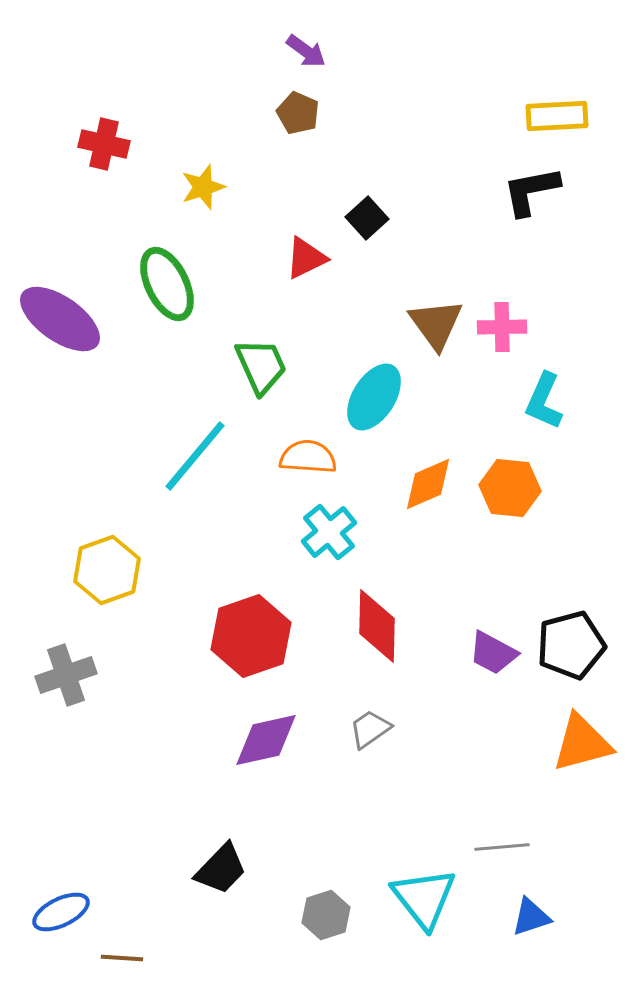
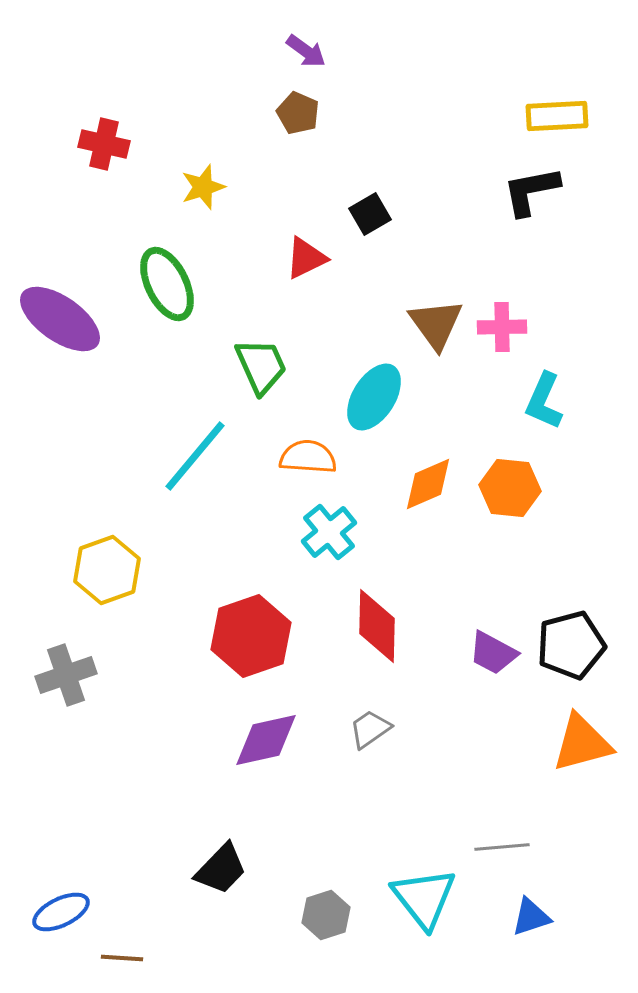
black square: moved 3 px right, 4 px up; rotated 12 degrees clockwise
